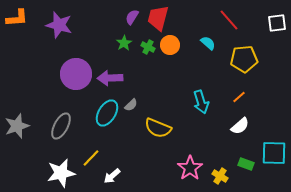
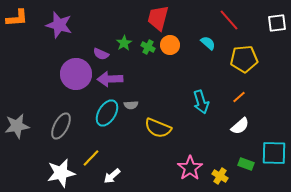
purple semicircle: moved 31 px left, 37 px down; rotated 98 degrees counterclockwise
purple arrow: moved 1 px down
gray semicircle: rotated 40 degrees clockwise
gray star: rotated 10 degrees clockwise
